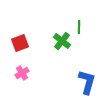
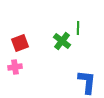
green line: moved 1 px left, 1 px down
pink cross: moved 7 px left, 6 px up; rotated 24 degrees clockwise
blue L-shape: rotated 10 degrees counterclockwise
